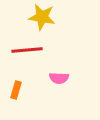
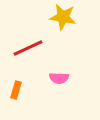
yellow star: moved 21 px right
red line: moved 1 px right, 2 px up; rotated 20 degrees counterclockwise
